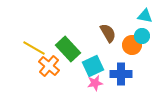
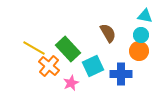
cyan circle: moved 1 px left, 1 px up
orange circle: moved 7 px right, 6 px down
pink star: moved 24 px left; rotated 14 degrees counterclockwise
